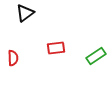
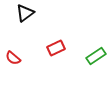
red rectangle: rotated 18 degrees counterclockwise
red semicircle: rotated 133 degrees clockwise
